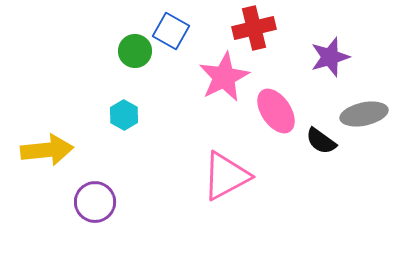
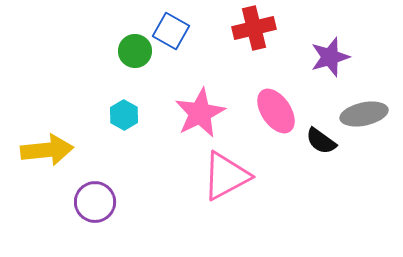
pink star: moved 24 px left, 36 px down
